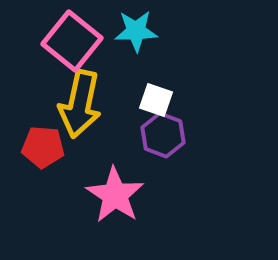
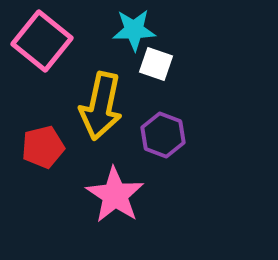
cyan star: moved 2 px left, 1 px up
pink square: moved 30 px left
white square: moved 36 px up
yellow arrow: moved 21 px right, 2 px down
red pentagon: rotated 18 degrees counterclockwise
